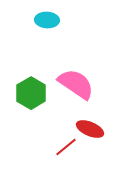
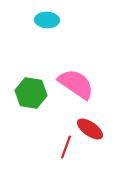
green hexagon: rotated 20 degrees counterclockwise
red ellipse: rotated 12 degrees clockwise
red line: rotated 30 degrees counterclockwise
